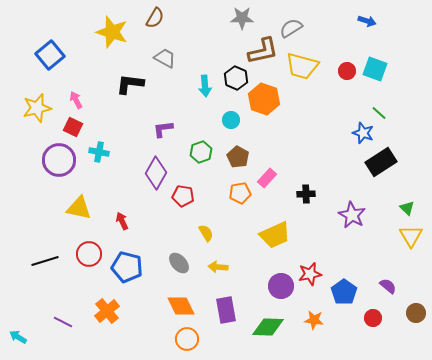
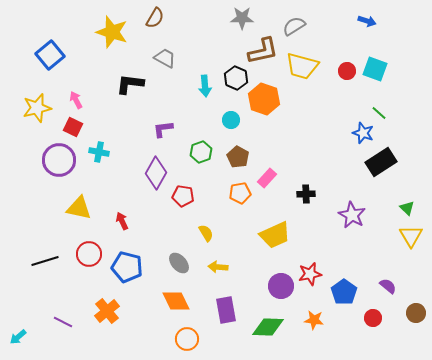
gray semicircle at (291, 28): moved 3 px right, 2 px up
orange diamond at (181, 306): moved 5 px left, 5 px up
cyan arrow at (18, 337): rotated 72 degrees counterclockwise
